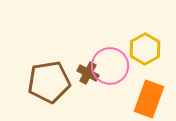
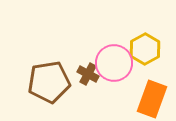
pink circle: moved 4 px right, 3 px up
brown cross: moved 1 px down
orange rectangle: moved 3 px right
